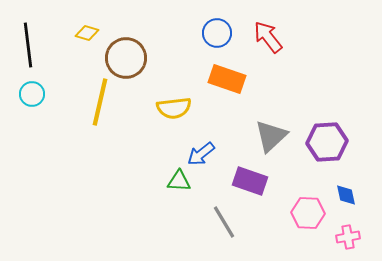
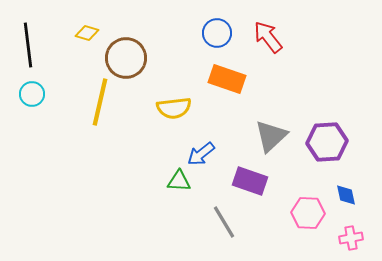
pink cross: moved 3 px right, 1 px down
